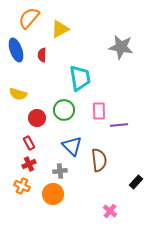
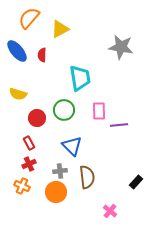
blue ellipse: moved 1 px right, 1 px down; rotated 20 degrees counterclockwise
brown semicircle: moved 12 px left, 17 px down
orange circle: moved 3 px right, 2 px up
